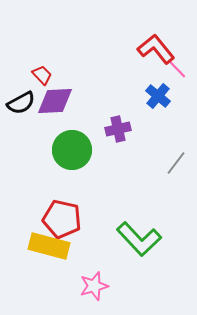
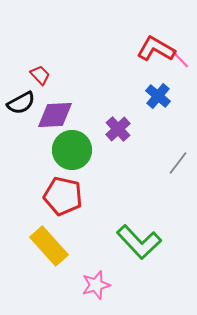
red L-shape: rotated 21 degrees counterclockwise
pink line: moved 3 px right, 10 px up
red trapezoid: moved 2 px left
purple diamond: moved 14 px down
purple cross: rotated 30 degrees counterclockwise
gray line: moved 2 px right
red pentagon: moved 1 px right, 23 px up
green L-shape: moved 3 px down
yellow rectangle: rotated 33 degrees clockwise
pink star: moved 2 px right, 1 px up
